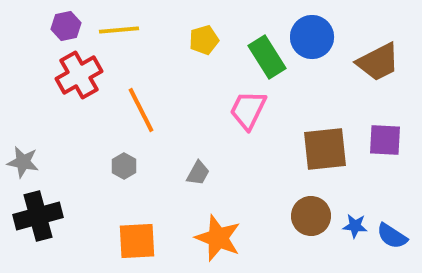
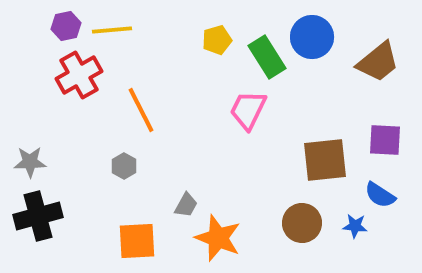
yellow line: moved 7 px left
yellow pentagon: moved 13 px right
brown trapezoid: rotated 12 degrees counterclockwise
brown square: moved 11 px down
gray star: moved 7 px right; rotated 12 degrees counterclockwise
gray trapezoid: moved 12 px left, 32 px down
brown circle: moved 9 px left, 7 px down
blue semicircle: moved 12 px left, 41 px up
